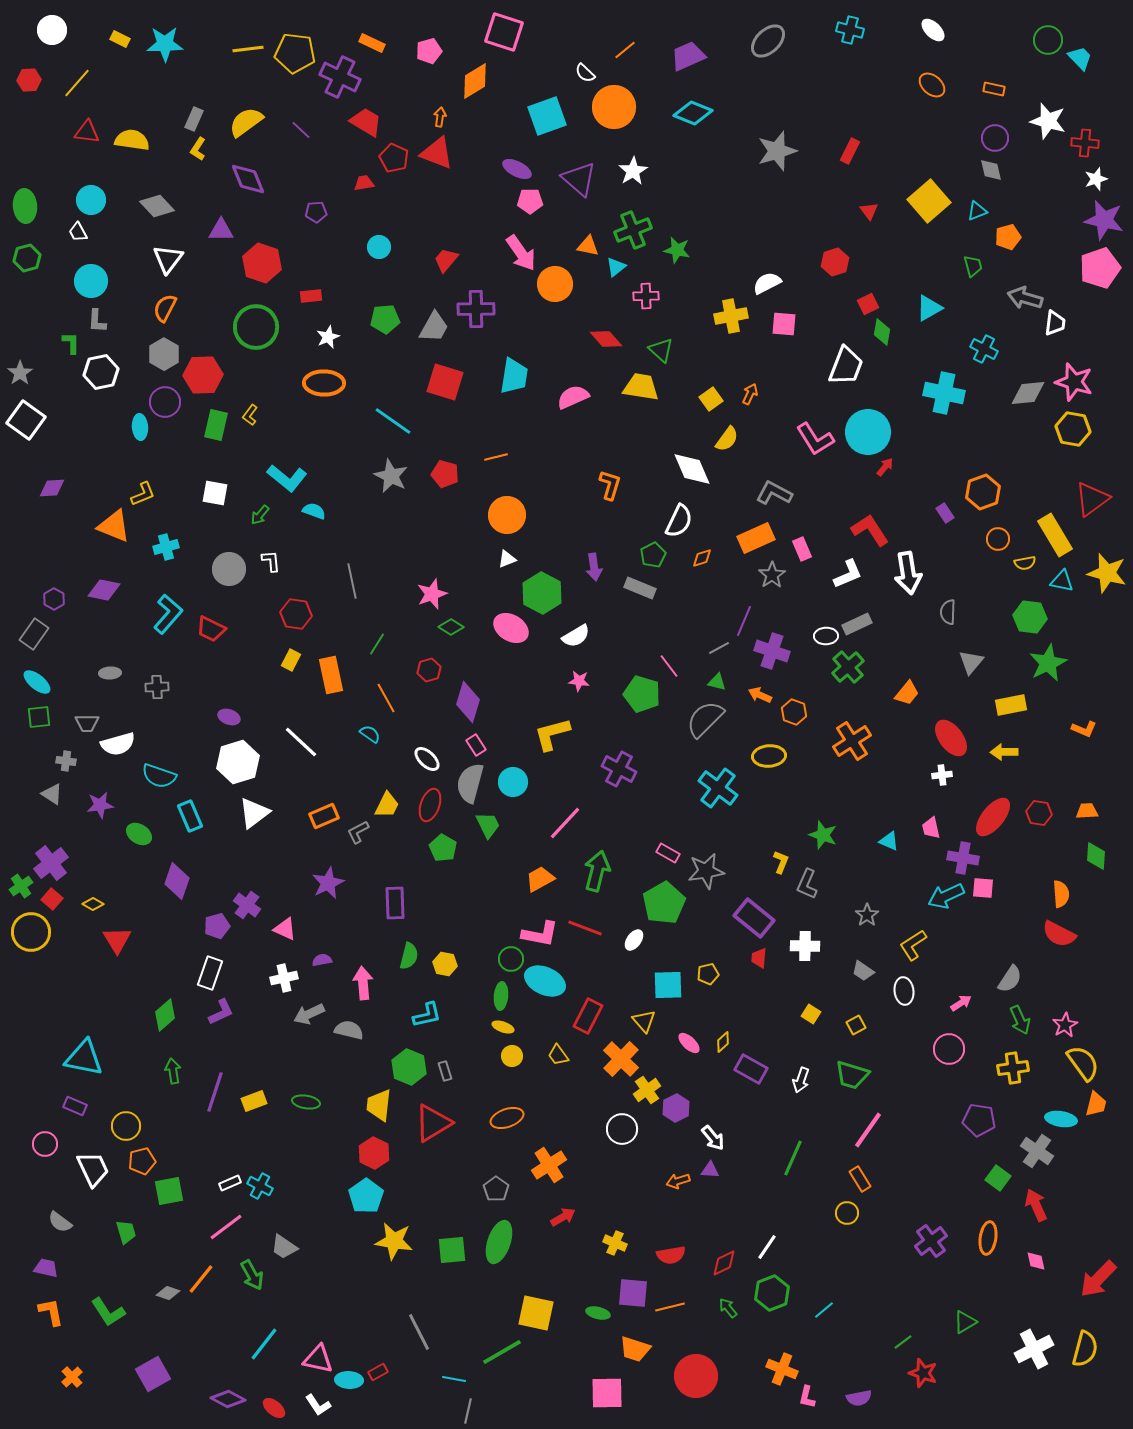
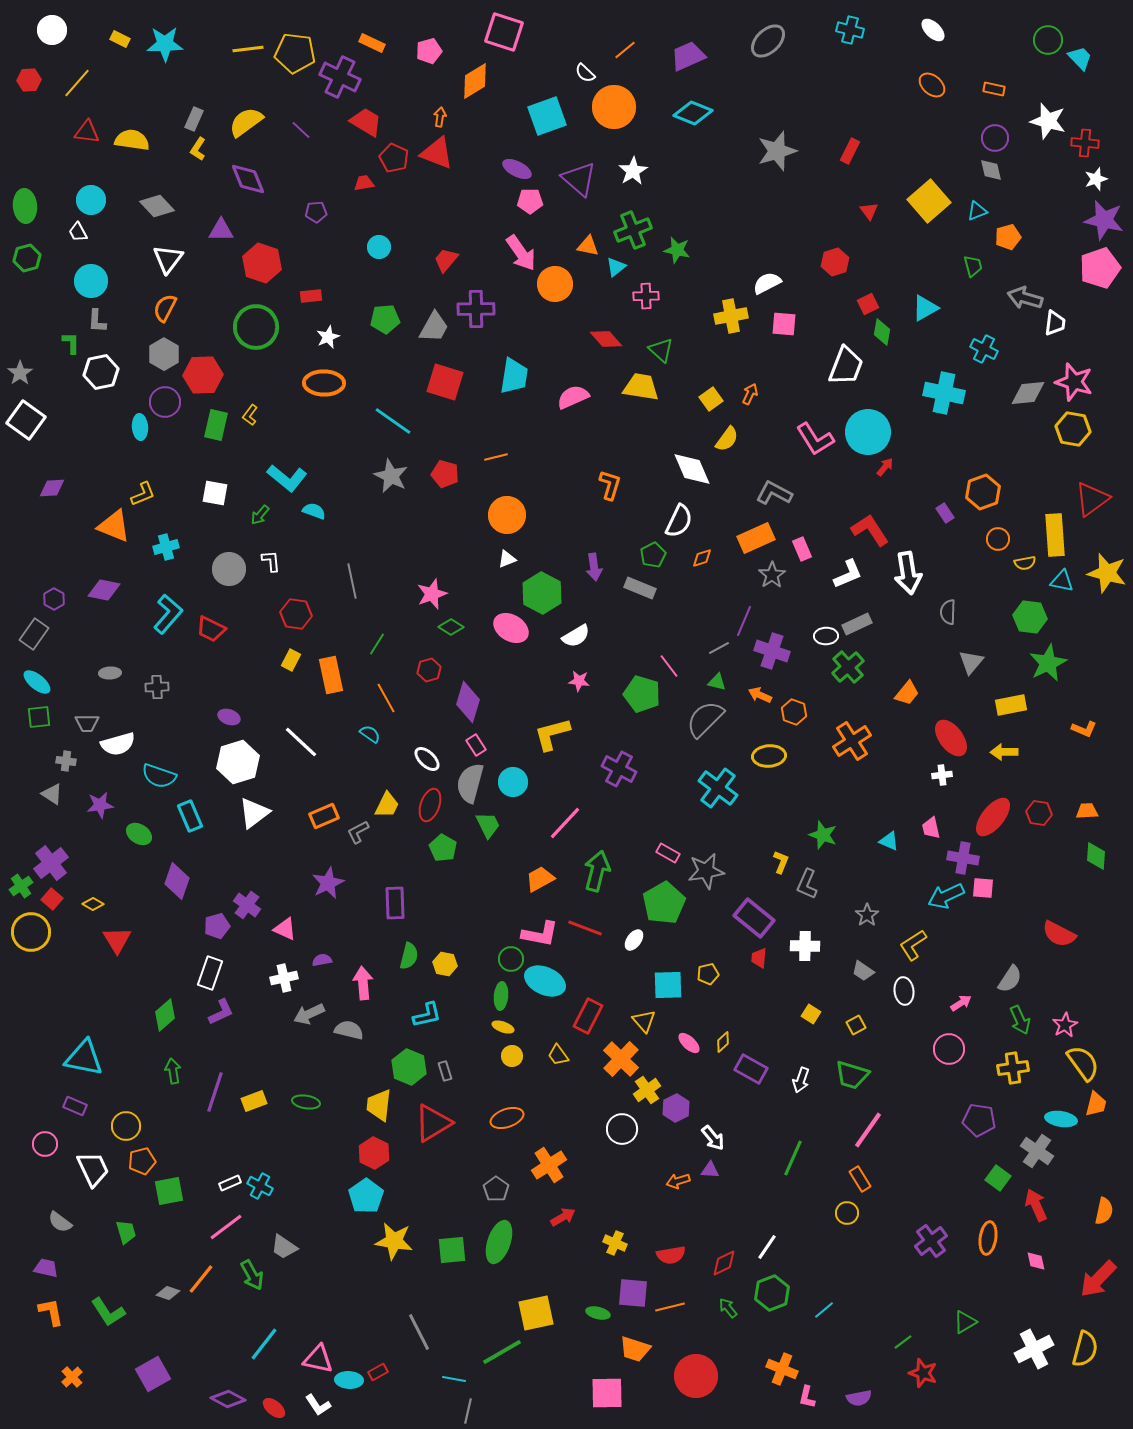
cyan triangle at (929, 308): moved 4 px left
yellow rectangle at (1055, 535): rotated 27 degrees clockwise
orange semicircle at (1061, 894): moved 43 px right, 317 px down; rotated 16 degrees clockwise
yellow square at (536, 1313): rotated 24 degrees counterclockwise
